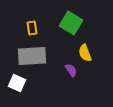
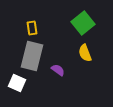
green square: moved 12 px right; rotated 20 degrees clockwise
gray rectangle: rotated 72 degrees counterclockwise
purple semicircle: moved 13 px left; rotated 16 degrees counterclockwise
